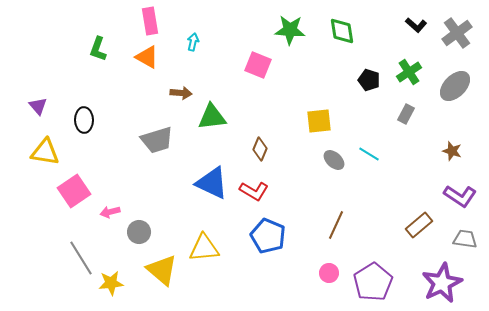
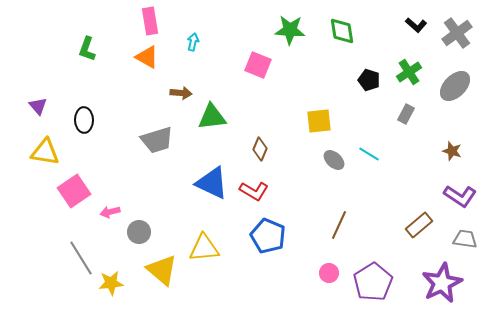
green L-shape at (98, 49): moved 11 px left
brown line at (336, 225): moved 3 px right
